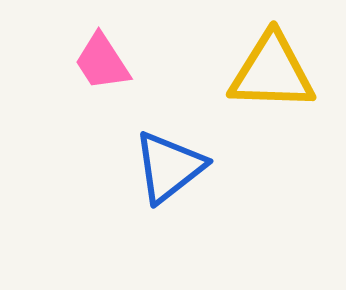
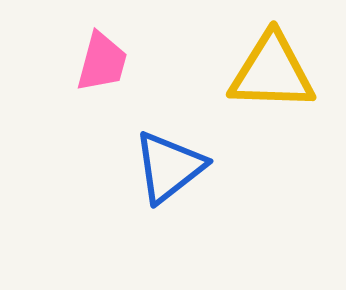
pink trapezoid: rotated 132 degrees counterclockwise
